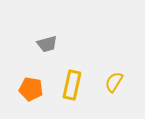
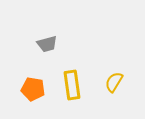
yellow rectangle: rotated 20 degrees counterclockwise
orange pentagon: moved 2 px right
